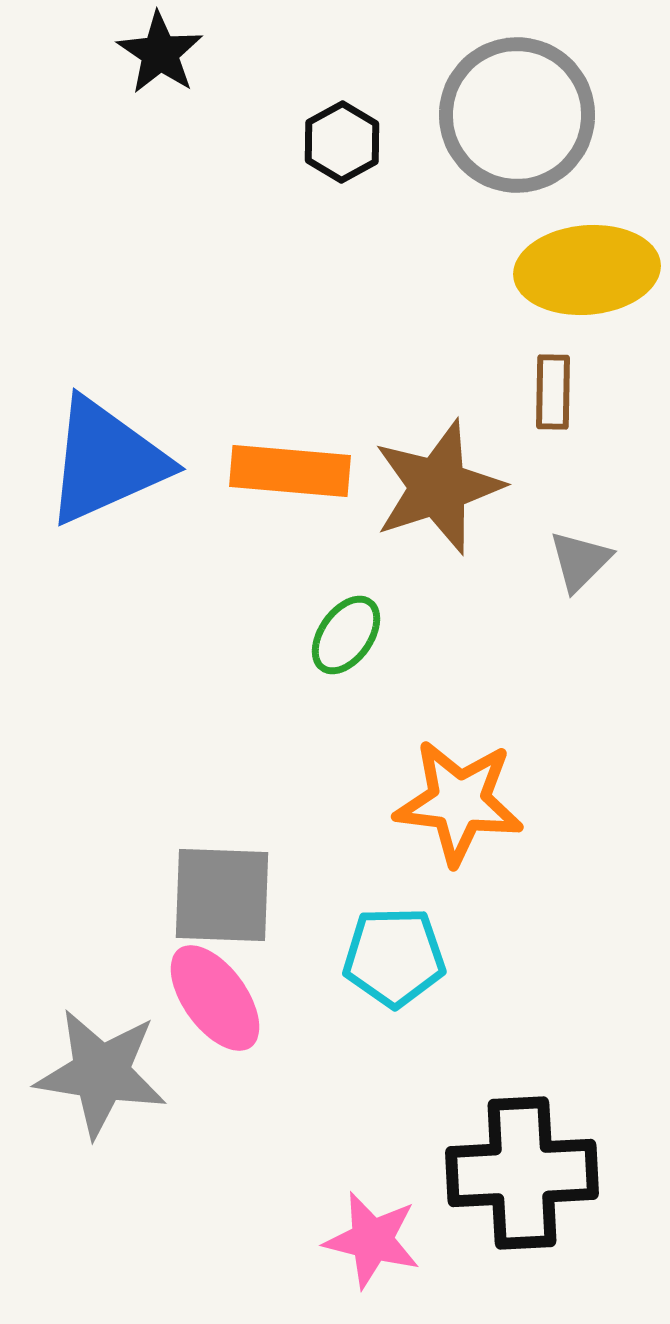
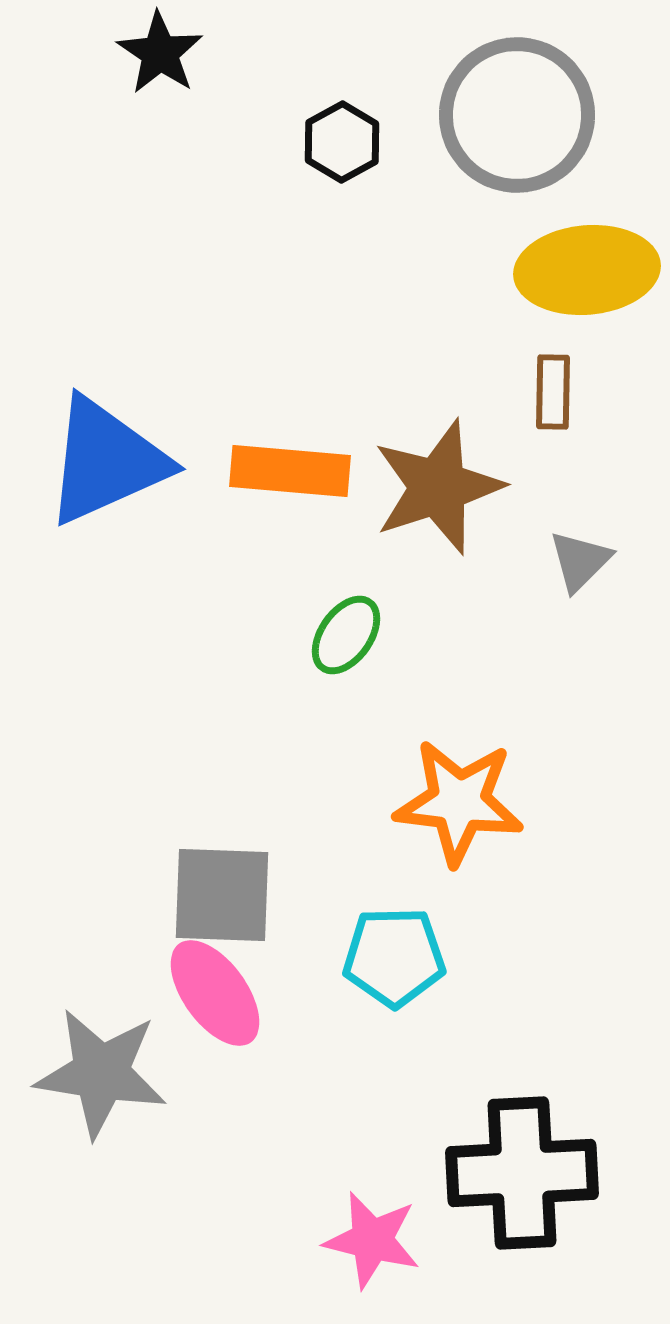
pink ellipse: moved 5 px up
